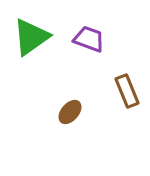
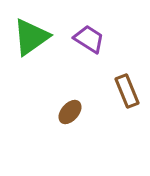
purple trapezoid: rotated 12 degrees clockwise
